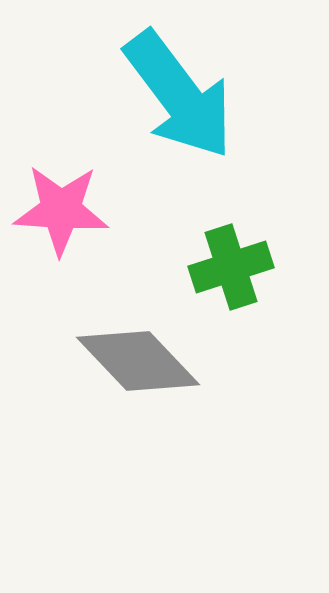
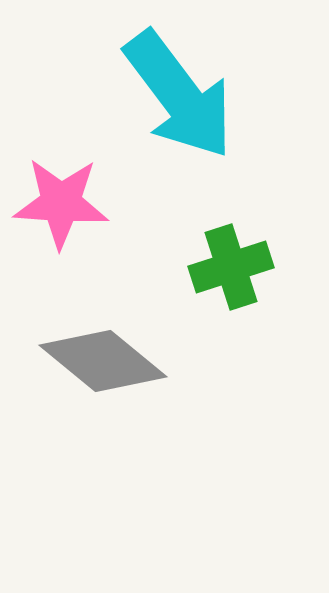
pink star: moved 7 px up
gray diamond: moved 35 px left; rotated 7 degrees counterclockwise
